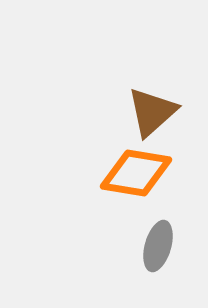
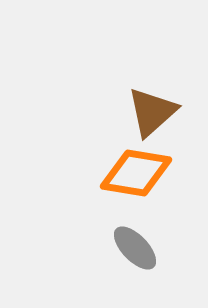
gray ellipse: moved 23 px left, 2 px down; rotated 60 degrees counterclockwise
